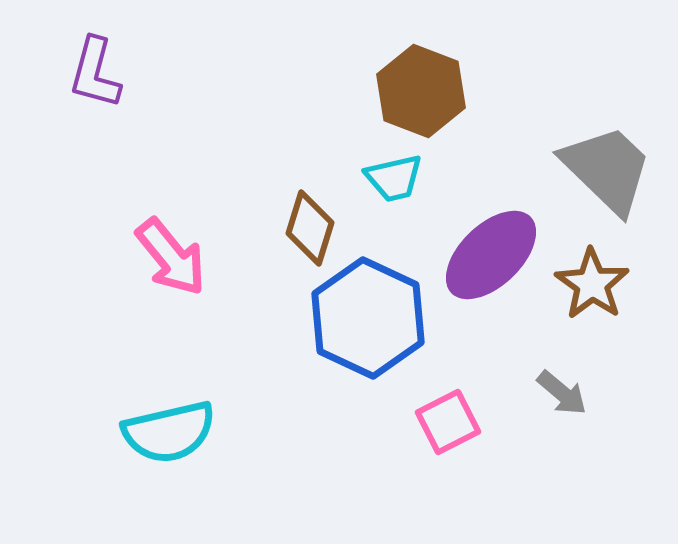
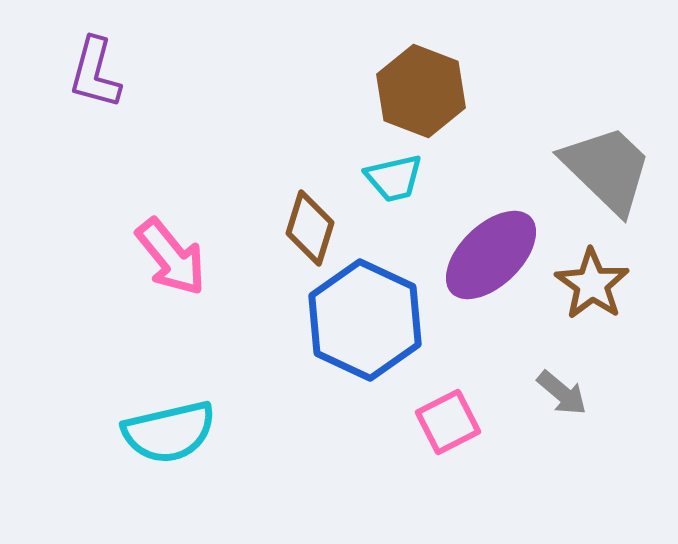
blue hexagon: moved 3 px left, 2 px down
